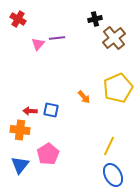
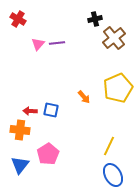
purple line: moved 5 px down
